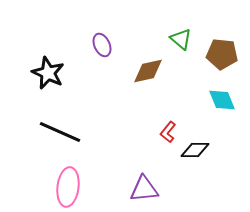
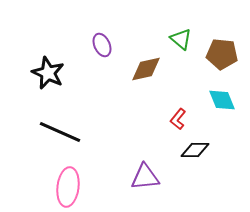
brown diamond: moved 2 px left, 2 px up
red L-shape: moved 10 px right, 13 px up
purple triangle: moved 1 px right, 12 px up
